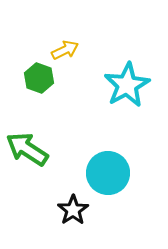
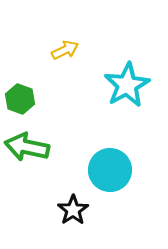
green hexagon: moved 19 px left, 21 px down
green arrow: moved 2 px up; rotated 21 degrees counterclockwise
cyan circle: moved 2 px right, 3 px up
